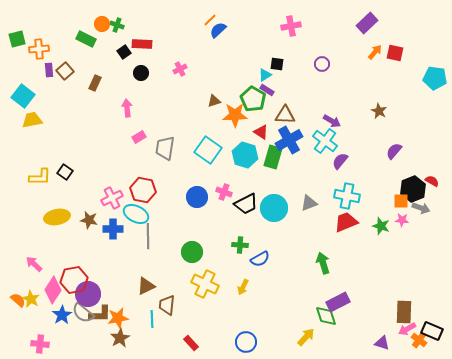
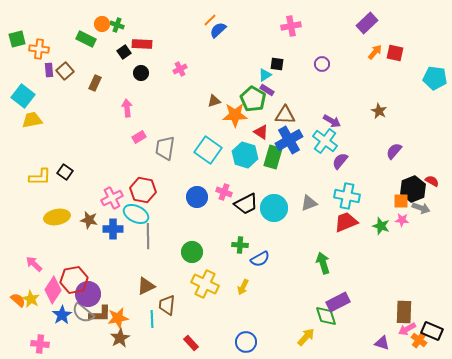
orange cross at (39, 49): rotated 12 degrees clockwise
